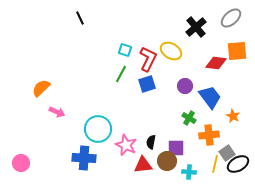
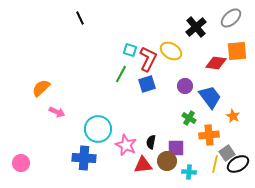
cyan square: moved 5 px right
